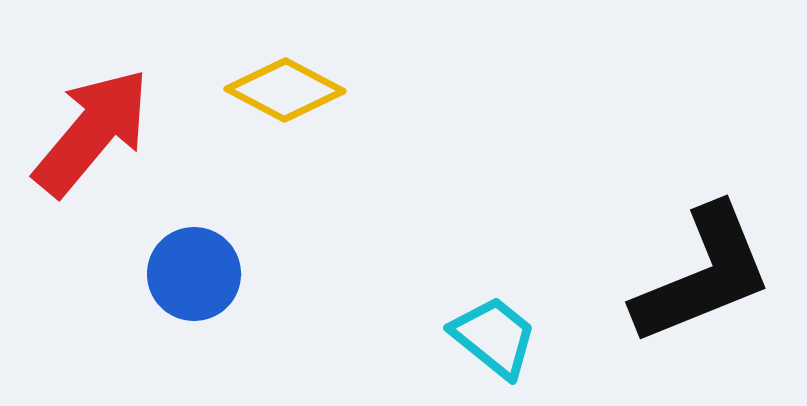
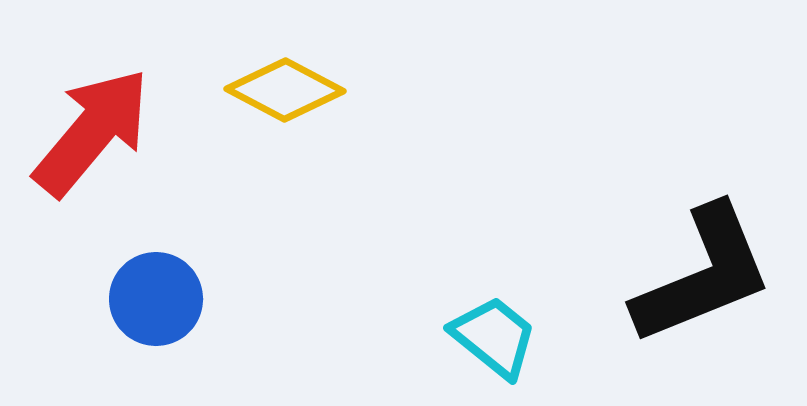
blue circle: moved 38 px left, 25 px down
